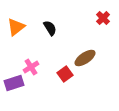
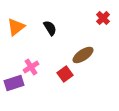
brown ellipse: moved 2 px left, 3 px up
